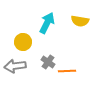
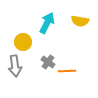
gray arrow: rotated 90 degrees counterclockwise
